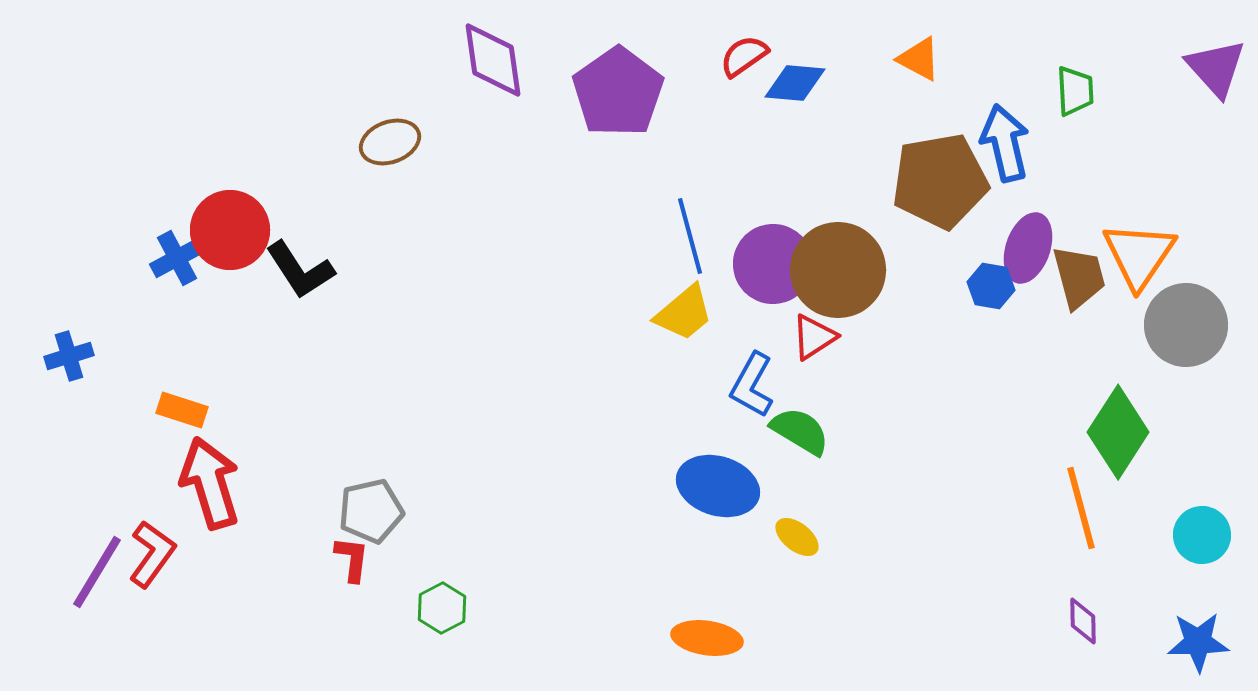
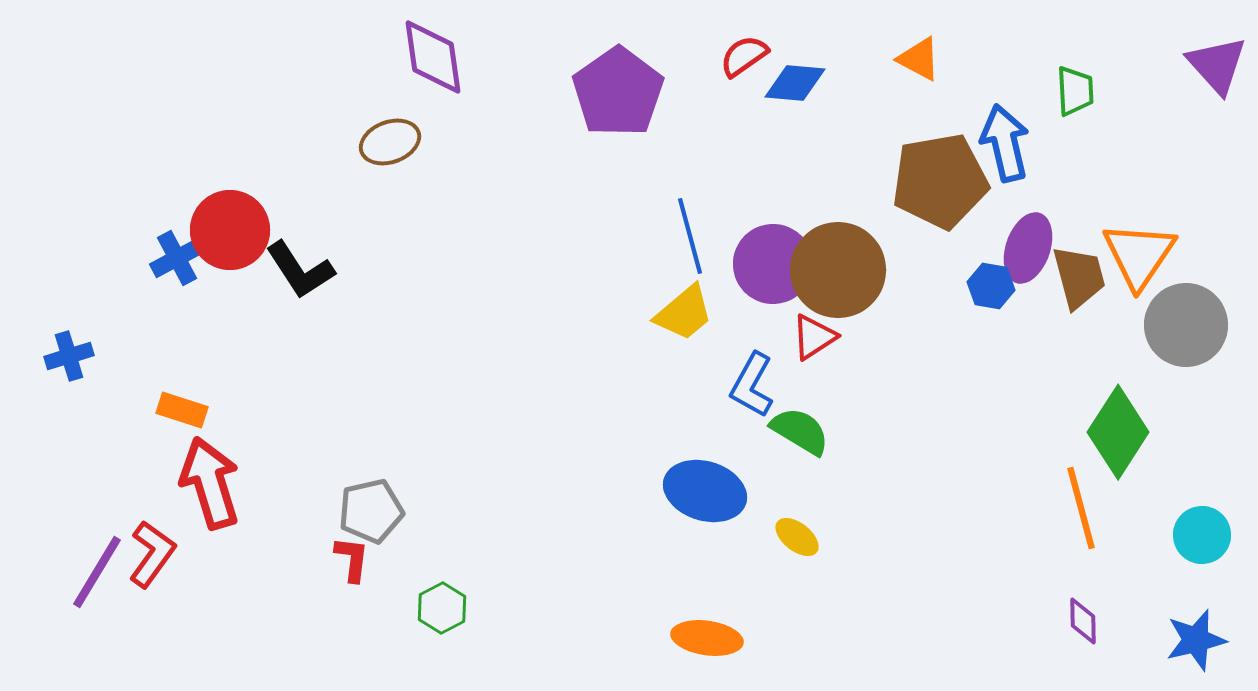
purple diamond at (493, 60): moved 60 px left, 3 px up
purple triangle at (1216, 68): moved 1 px right, 3 px up
blue ellipse at (718, 486): moved 13 px left, 5 px down
blue star at (1198, 642): moved 2 px left, 2 px up; rotated 12 degrees counterclockwise
